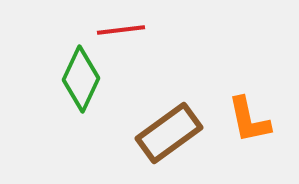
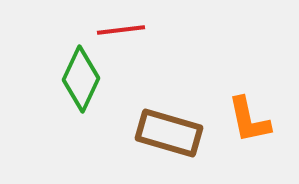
brown rectangle: rotated 52 degrees clockwise
